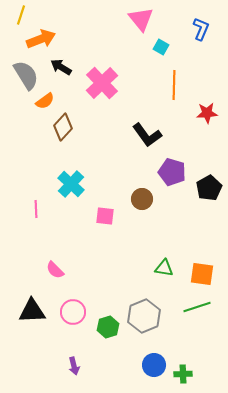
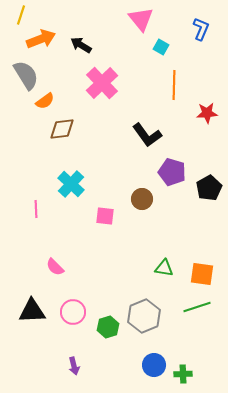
black arrow: moved 20 px right, 22 px up
brown diamond: moved 1 px left, 2 px down; rotated 40 degrees clockwise
pink semicircle: moved 3 px up
